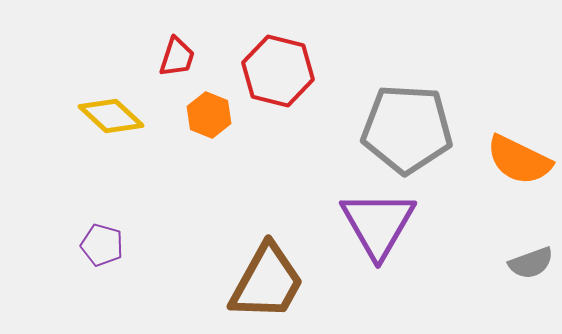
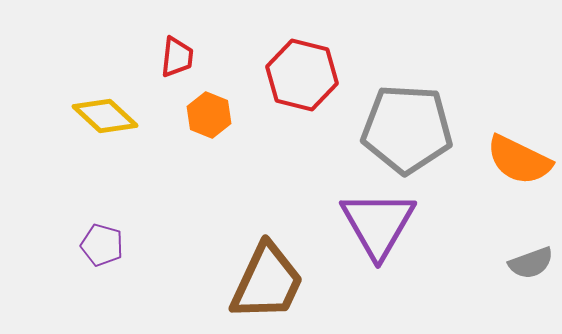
red trapezoid: rotated 12 degrees counterclockwise
red hexagon: moved 24 px right, 4 px down
yellow diamond: moved 6 px left
brown trapezoid: rotated 4 degrees counterclockwise
